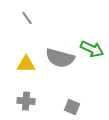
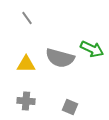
gray square: moved 2 px left
